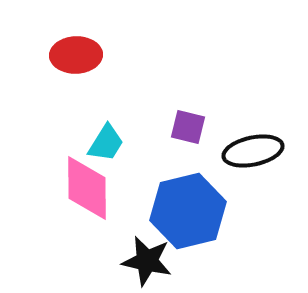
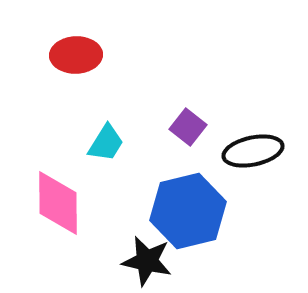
purple square: rotated 24 degrees clockwise
pink diamond: moved 29 px left, 15 px down
